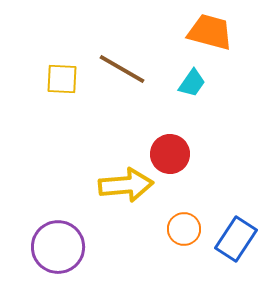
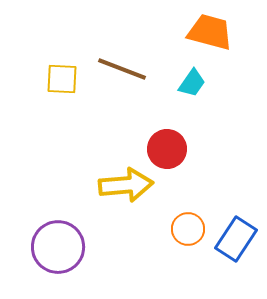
brown line: rotated 9 degrees counterclockwise
red circle: moved 3 px left, 5 px up
orange circle: moved 4 px right
